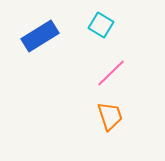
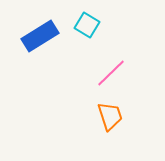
cyan square: moved 14 px left
